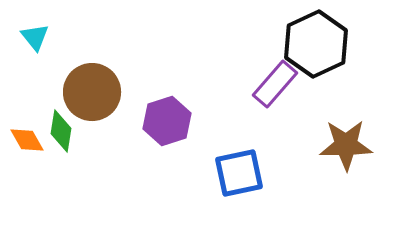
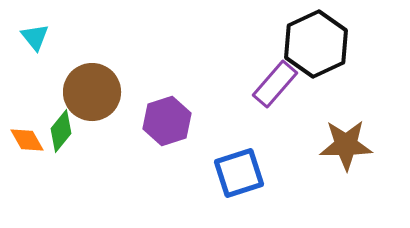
green diamond: rotated 30 degrees clockwise
blue square: rotated 6 degrees counterclockwise
